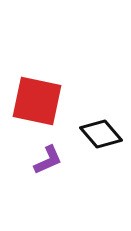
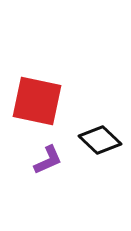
black diamond: moved 1 px left, 6 px down; rotated 6 degrees counterclockwise
